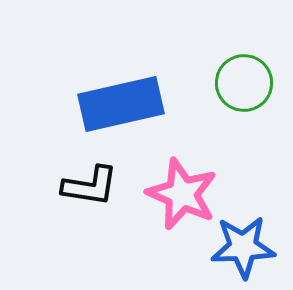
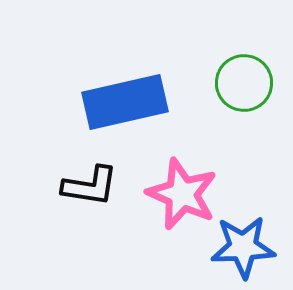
blue rectangle: moved 4 px right, 2 px up
